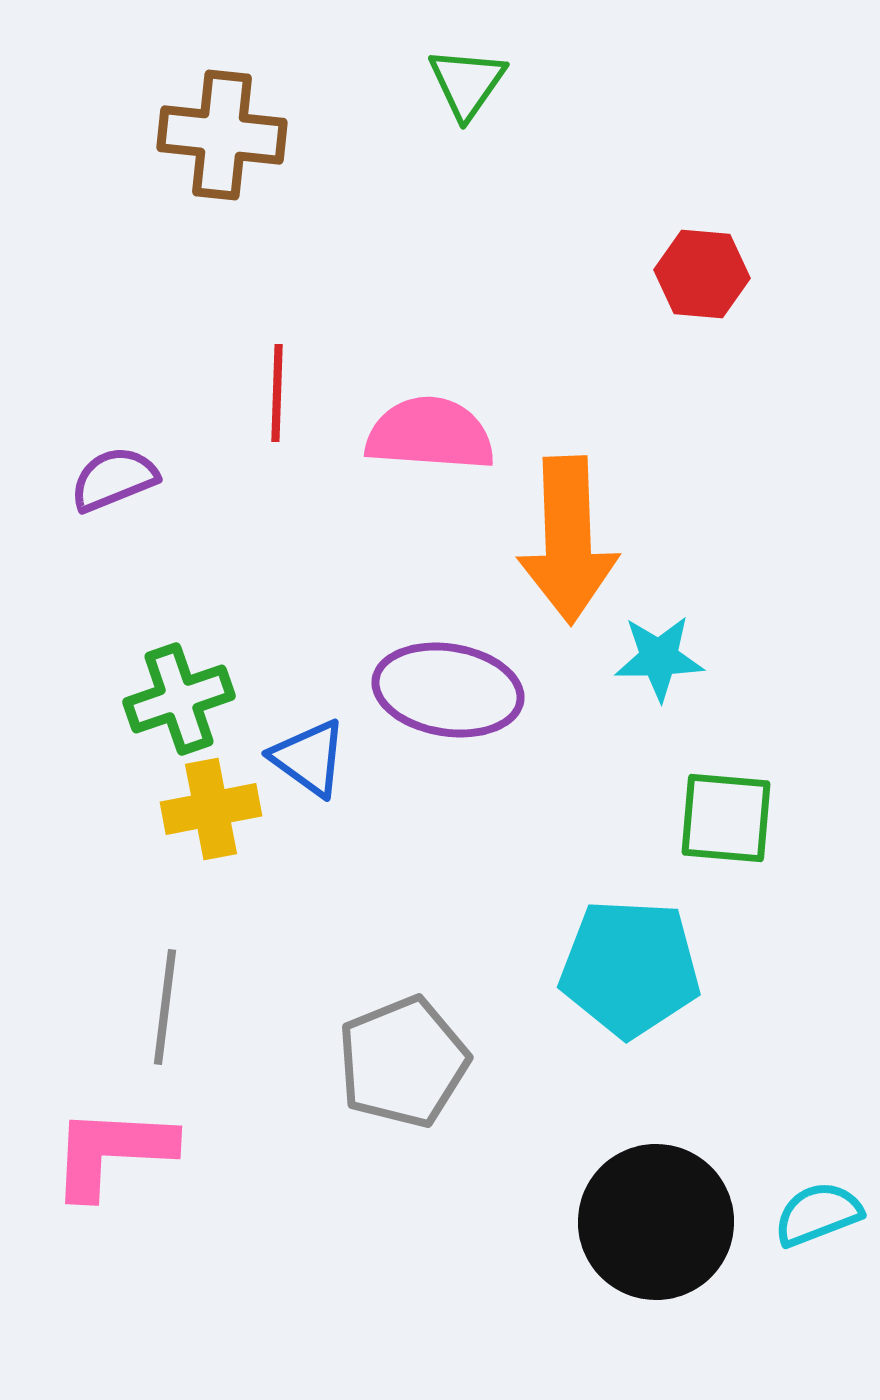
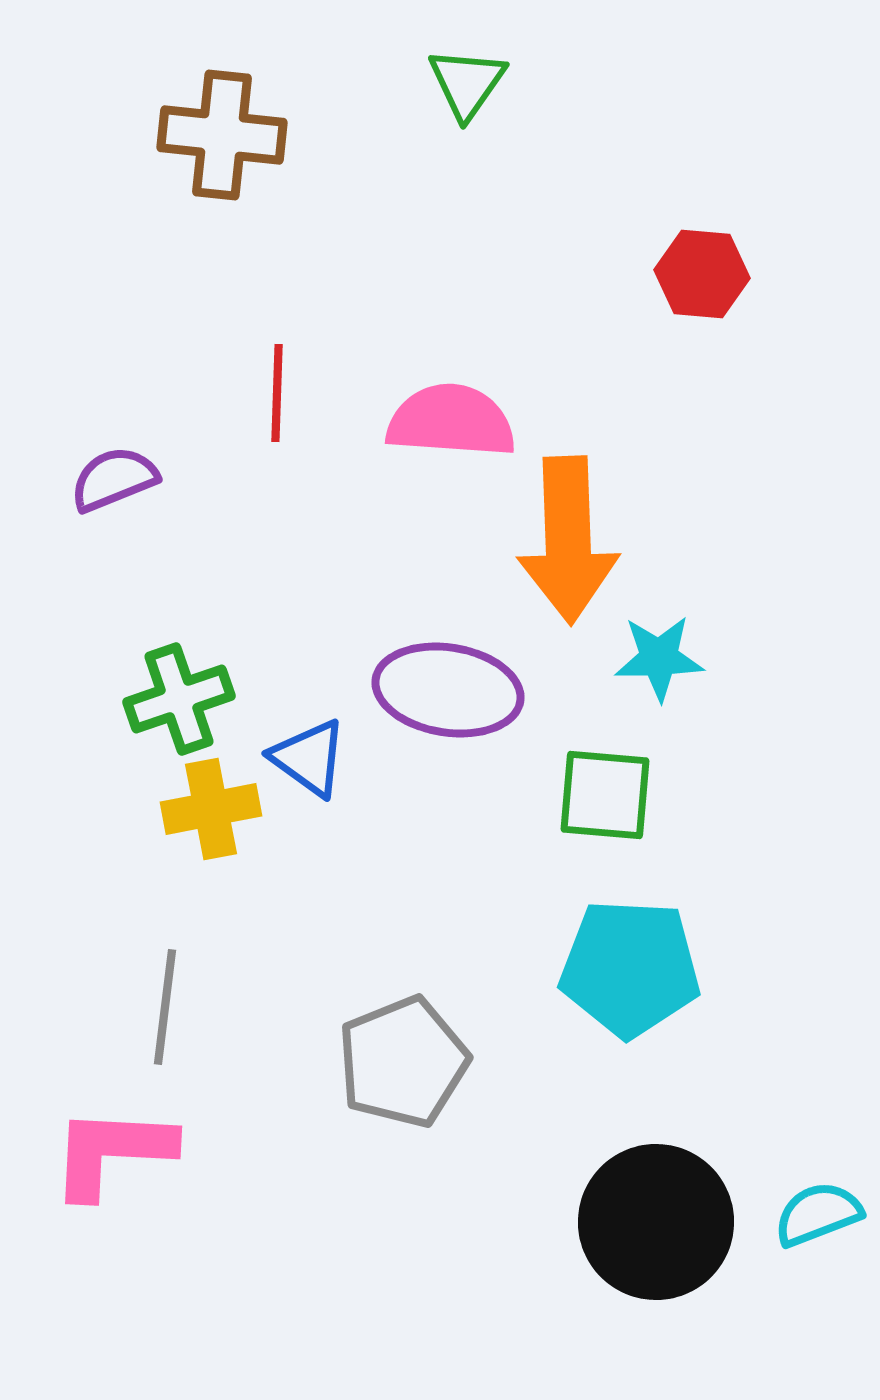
pink semicircle: moved 21 px right, 13 px up
green square: moved 121 px left, 23 px up
